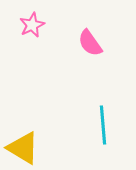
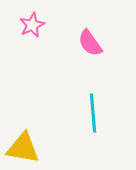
cyan line: moved 10 px left, 12 px up
yellow triangle: rotated 21 degrees counterclockwise
